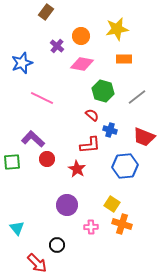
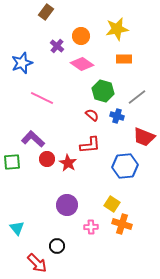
pink diamond: rotated 25 degrees clockwise
blue cross: moved 7 px right, 14 px up
red star: moved 9 px left, 6 px up
black circle: moved 1 px down
